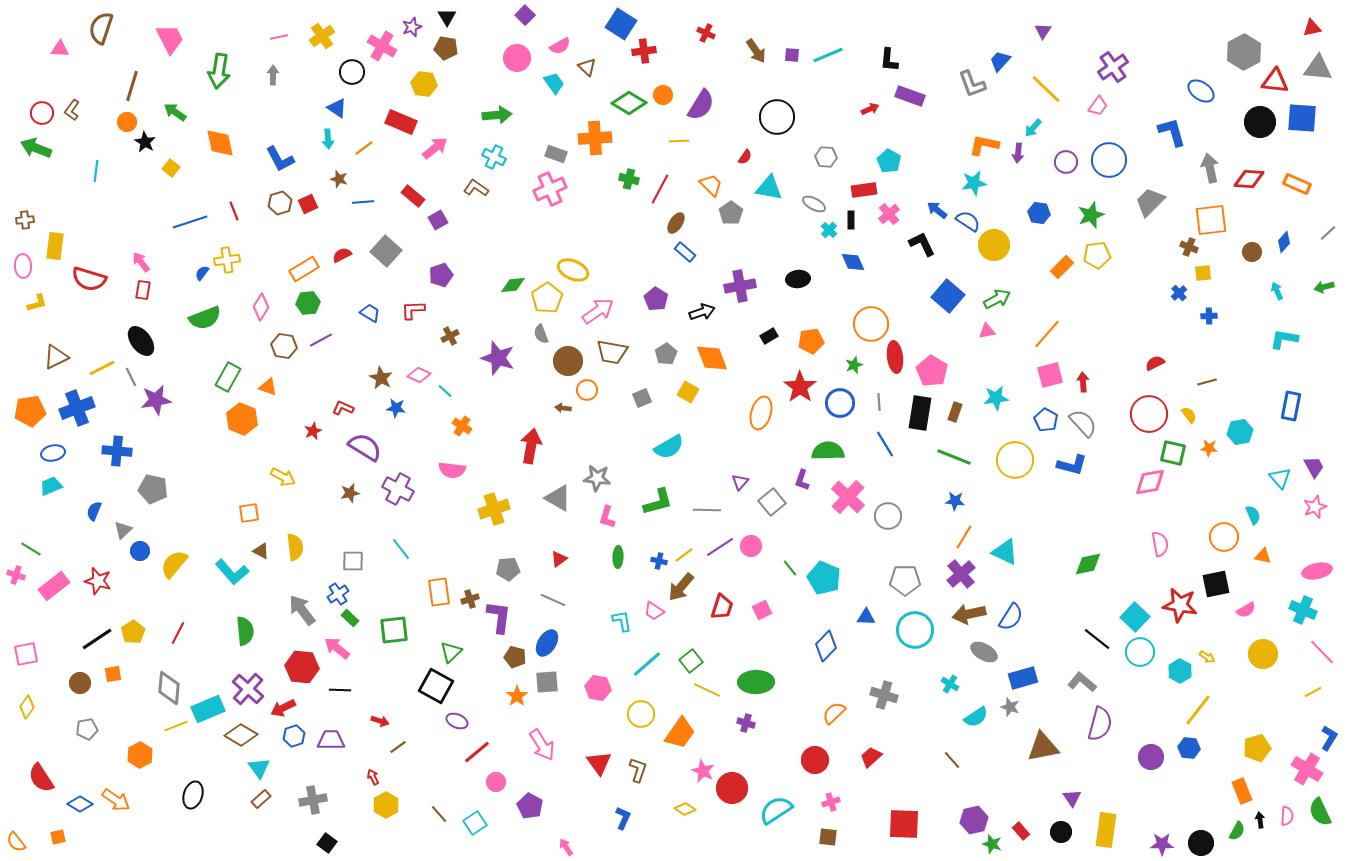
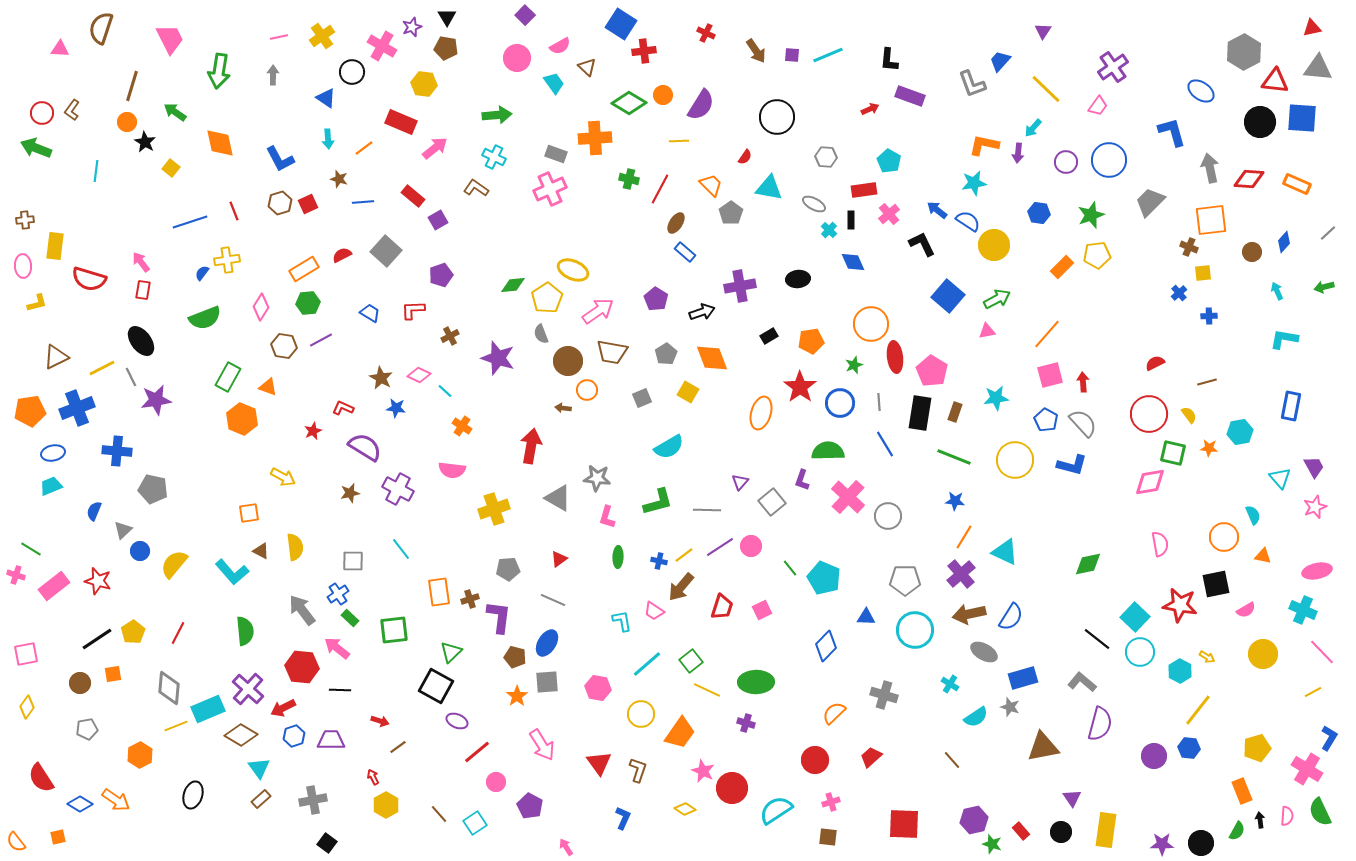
blue triangle at (337, 108): moved 11 px left, 10 px up
purple circle at (1151, 757): moved 3 px right, 1 px up
